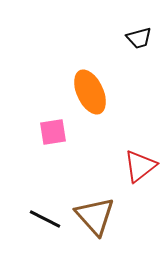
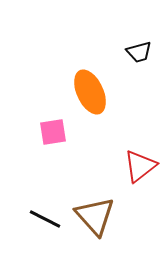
black trapezoid: moved 14 px down
